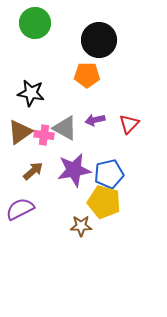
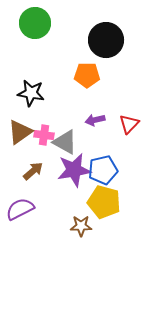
black circle: moved 7 px right
gray triangle: moved 14 px down
blue pentagon: moved 6 px left, 4 px up
